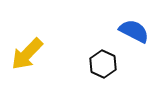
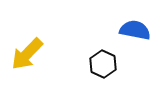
blue semicircle: moved 1 px right, 1 px up; rotated 16 degrees counterclockwise
